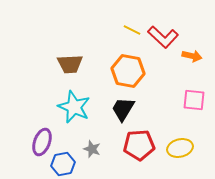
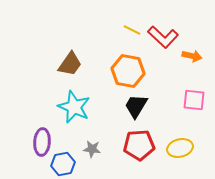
brown trapezoid: rotated 52 degrees counterclockwise
black trapezoid: moved 13 px right, 3 px up
purple ellipse: rotated 16 degrees counterclockwise
gray star: rotated 12 degrees counterclockwise
